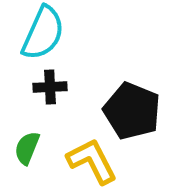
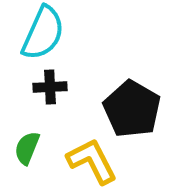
black pentagon: moved 2 px up; rotated 8 degrees clockwise
